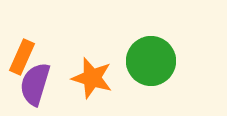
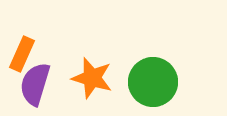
orange rectangle: moved 3 px up
green circle: moved 2 px right, 21 px down
